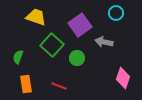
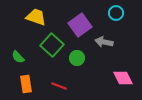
green semicircle: rotated 64 degrees counterclockwise
pink diamond: rotated 45 degrees counterclockwise
